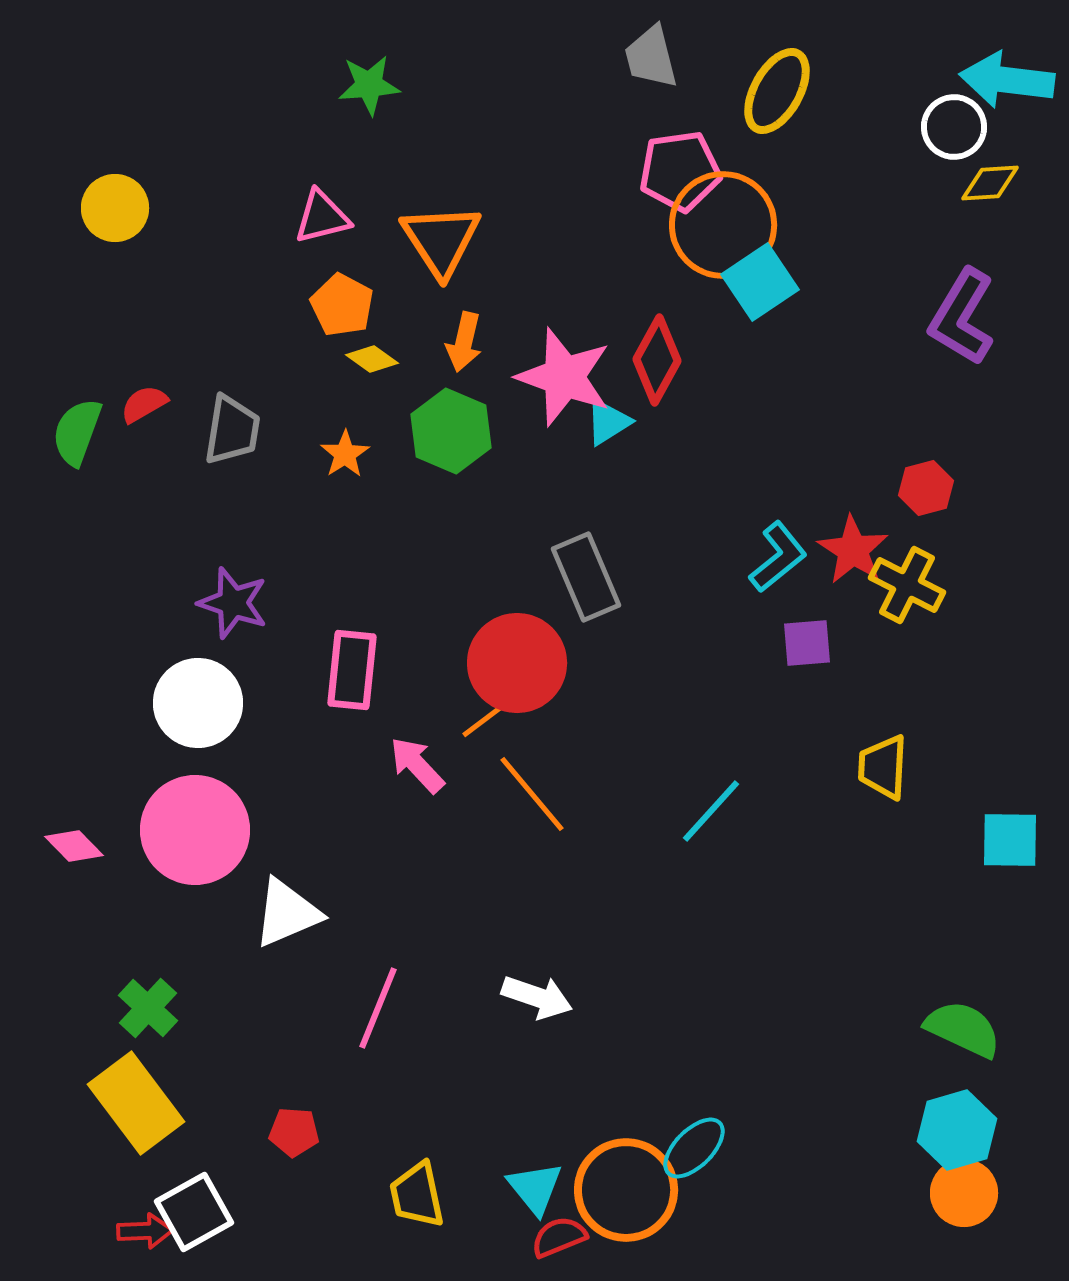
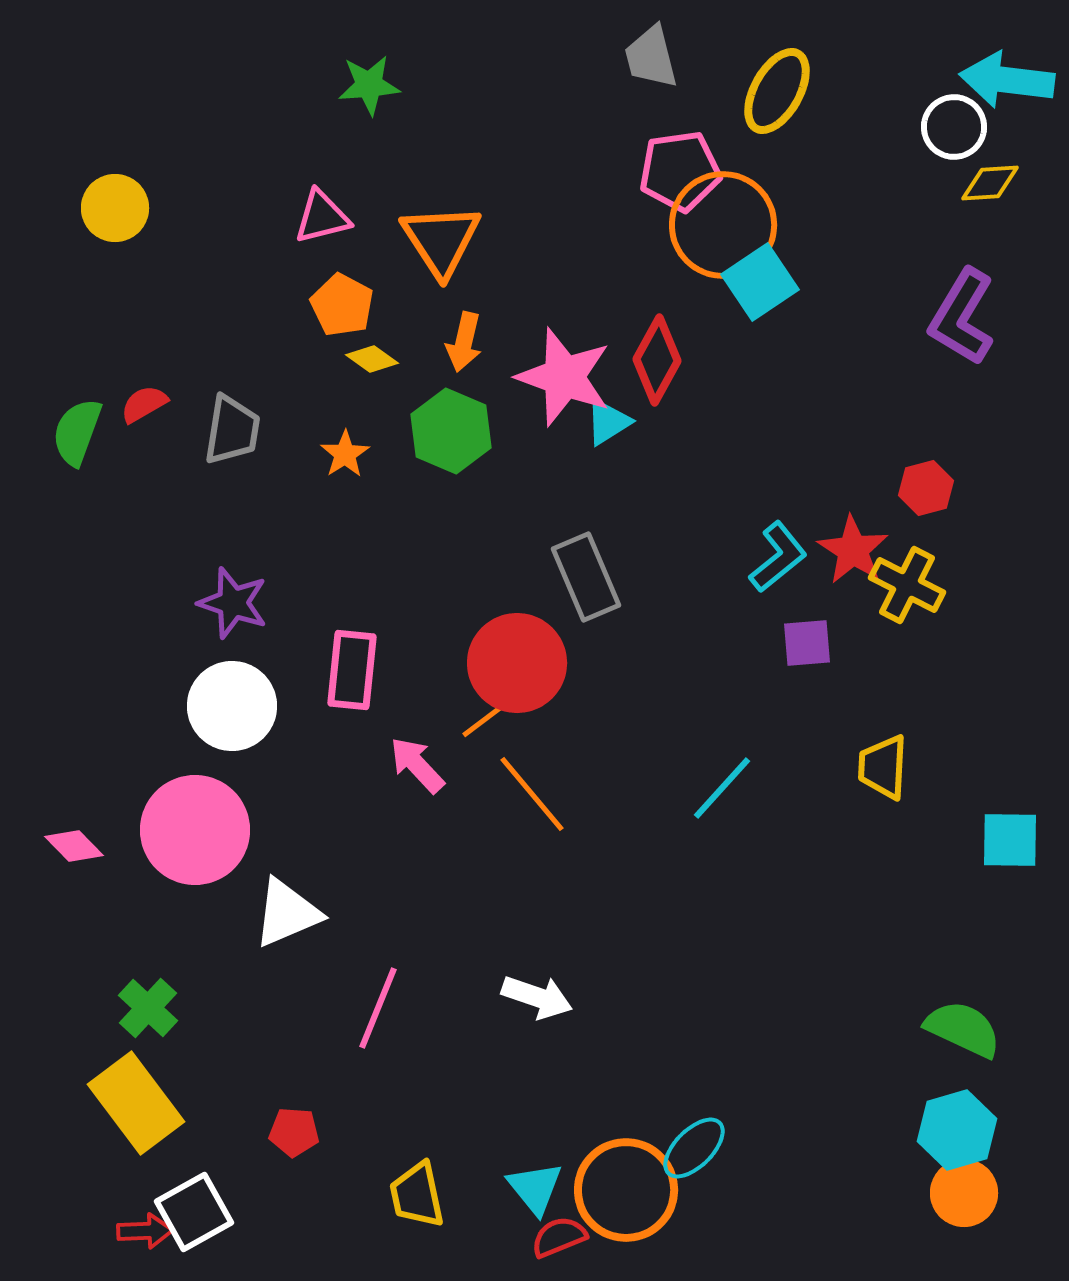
white circle at (198, 703): moved 34 px right, 3 px down
cyan line at (711, 811): moved 11 px right, 23 px up
